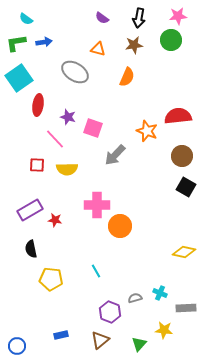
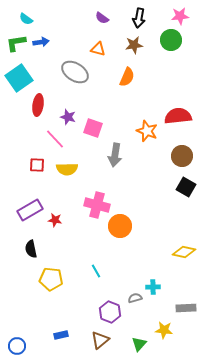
pink star: moved 2 px right
blue arrow: moved 3 px left
gray arrow: rotated 35 degrees counterclockwise
pink cross: rotated 15 degrees clockwise
cyan cross: moved 7 px left, 6 px up; rotated 24 degrees counterclockwise
